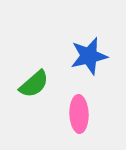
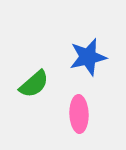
blue star: moved 1 px left, 1 px down
